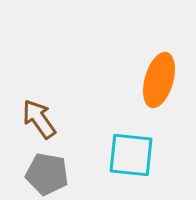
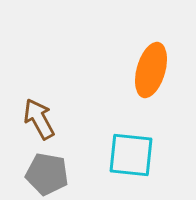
orange ellipse: moved 8 px left, 10 px up
brown arrow: rotated 6 degrees clockwise
